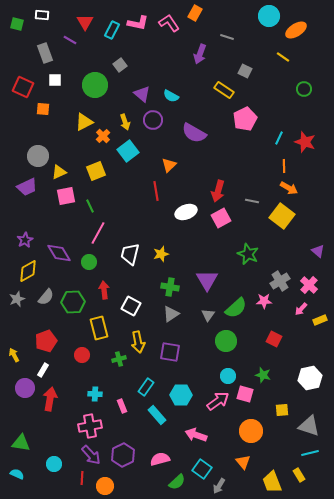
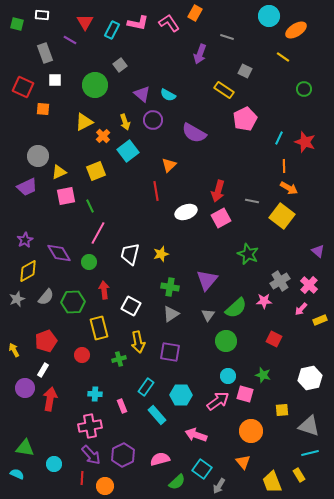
cyan semicircle at (171, 96): moved 3 px left, 1 px up
purple triangle at (207, 280): rotated 10 degrees clockwise
yellow arrow at (14, 355): moved 5 px up
green triangle at (21, 443): moved 4 px right, 5 px down
